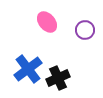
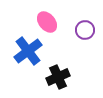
blue cross: moved 18 px up
black cross: moved 1 px up
